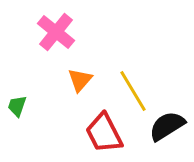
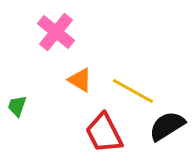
orange triangle: rotated 40 degrees counterclockwise
yellow line: rotated 30 degrees counterclockwise
